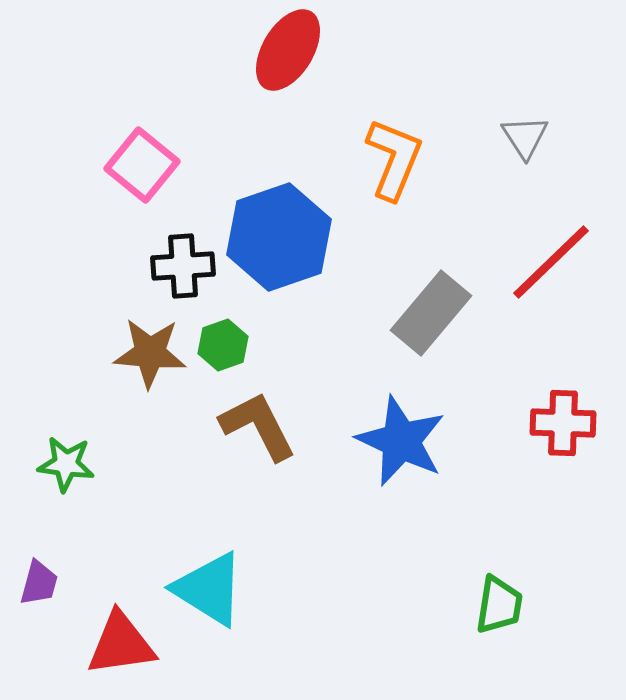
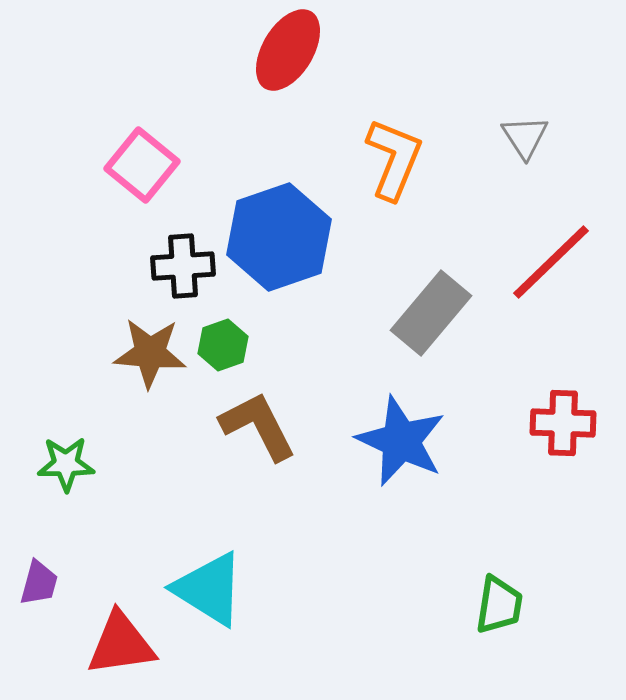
green star: rotated 8 degrees counterclockwise
